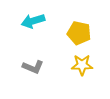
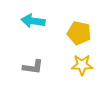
cyan arrow: rotated 25 degrees clockwise
gray L-shape: rotated 15 degrees counterclockwise
